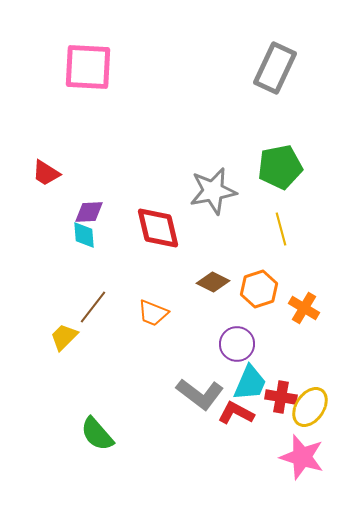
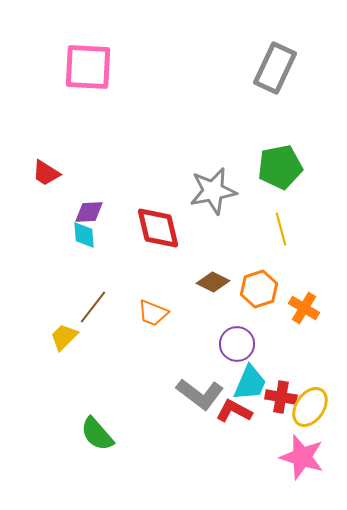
red L-shape: moved 2 px left, 2 px up
